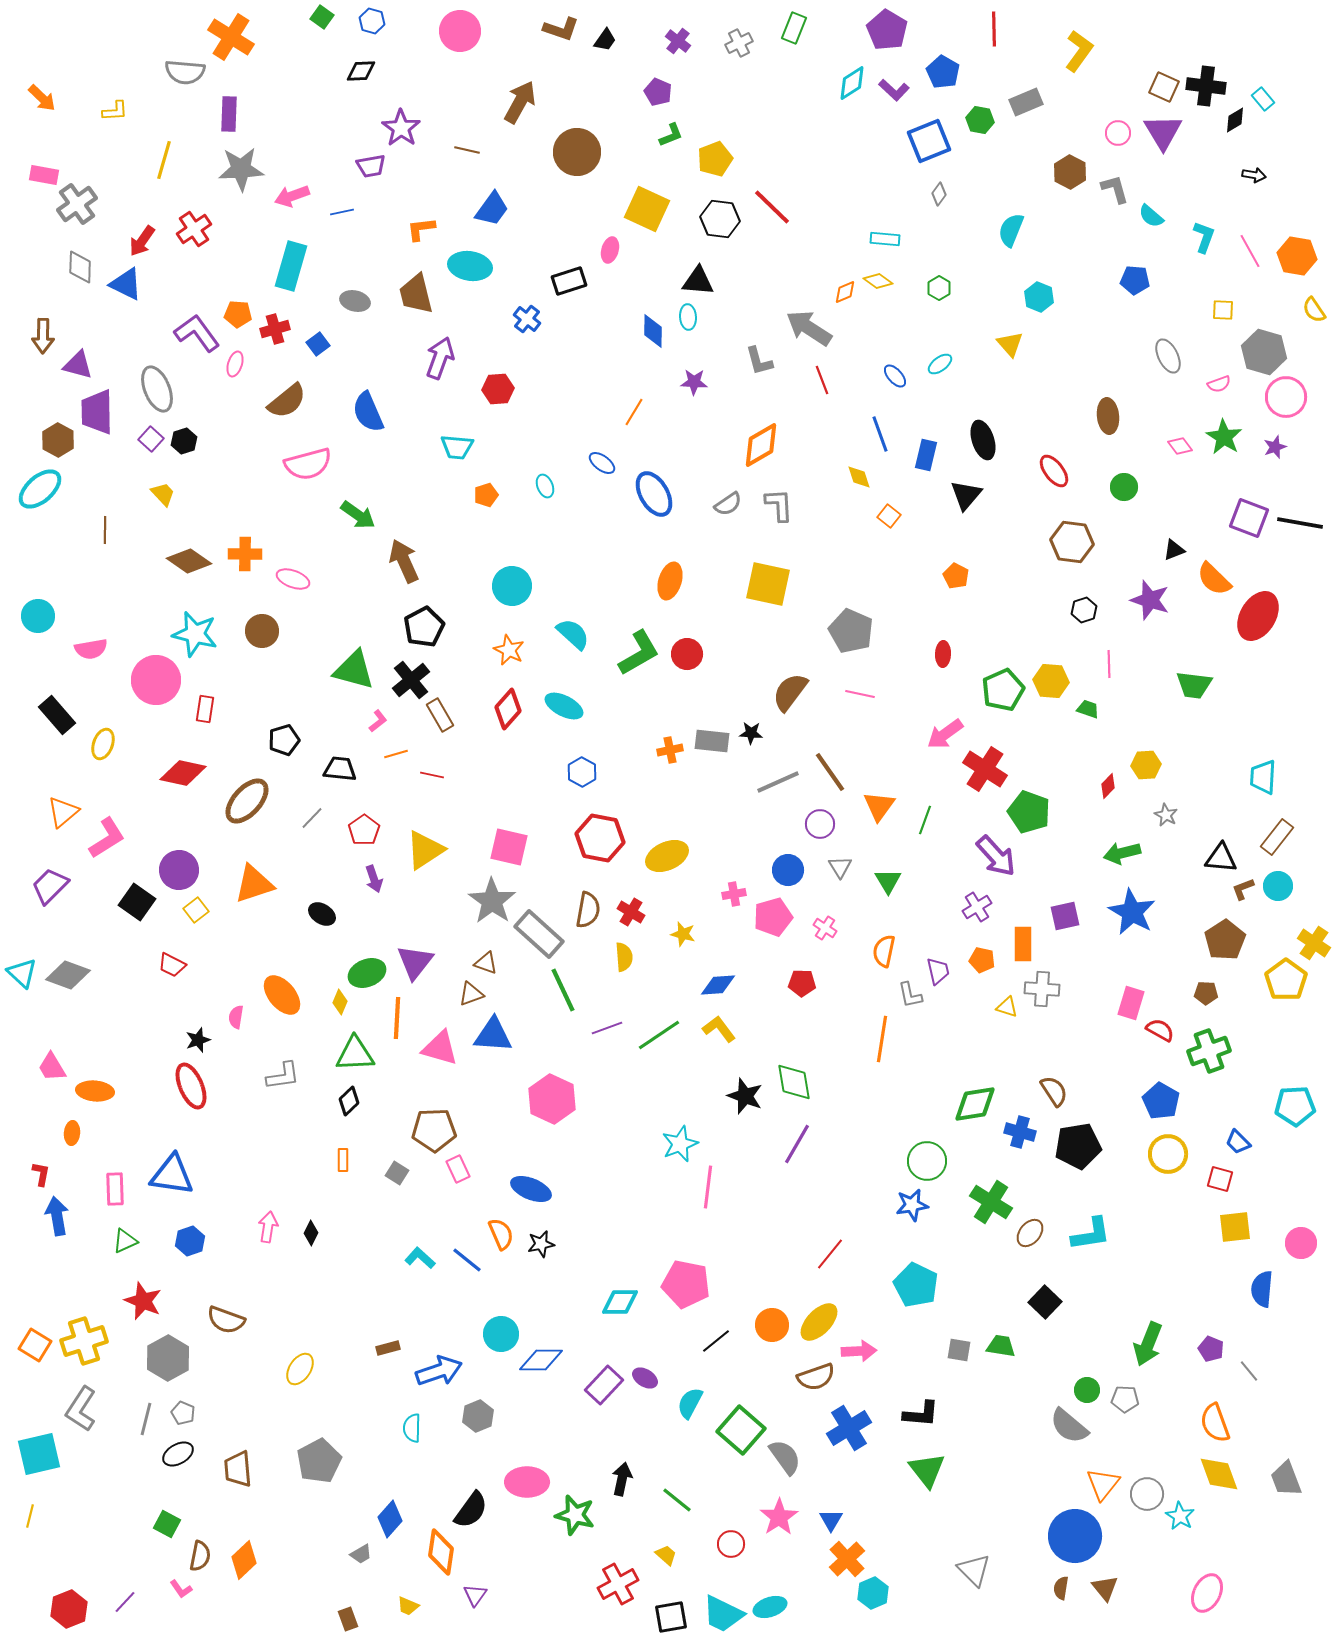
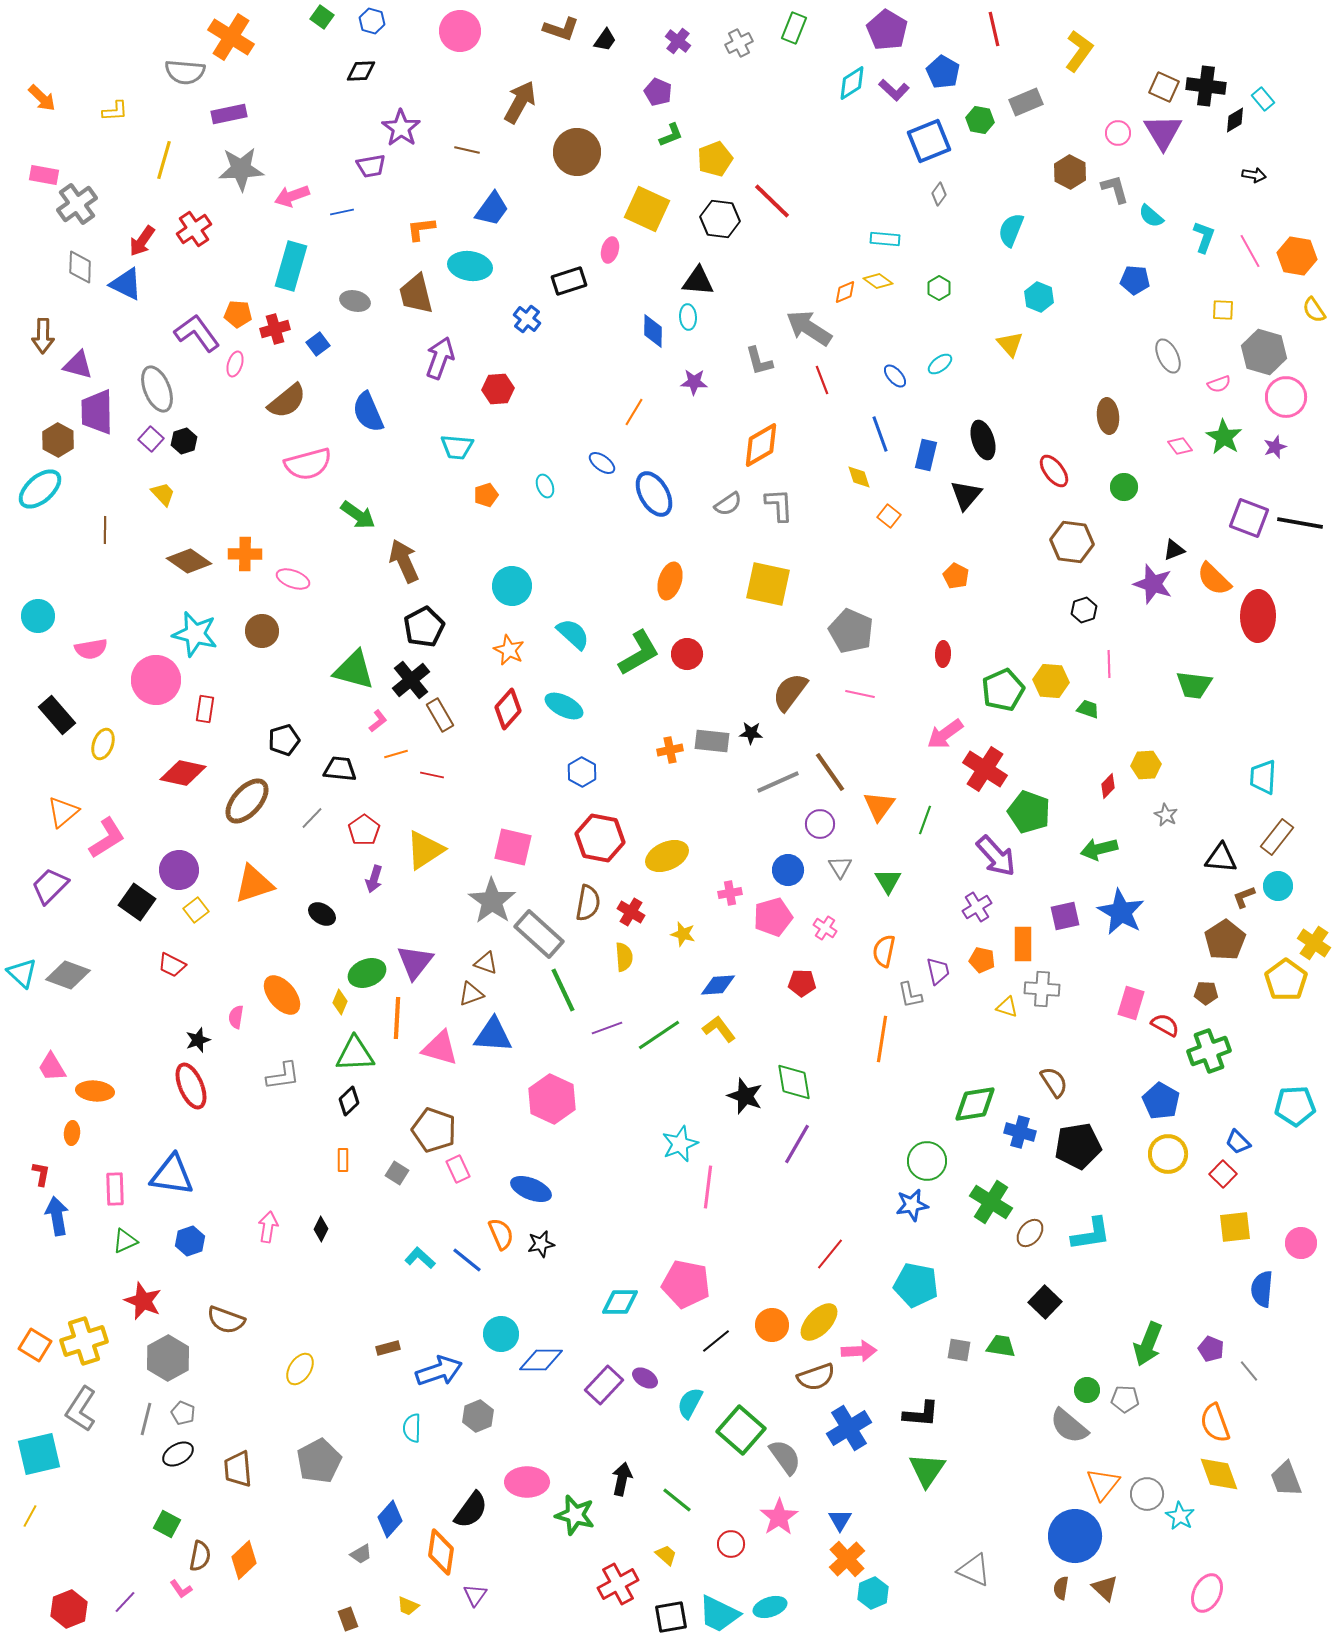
red line at (994, 29): rotated 12 degrees counterclockwise
purple rectangle at (229, 114): rotated 76 degrees clockwise
red line at (772, 207): moved 6 px up
purple star at (1150, 600): moved 3 px right, 16 px up
red ellipse at (1258, 616): rotated 30 degrees counterclockwise
pink square at (509, 847): moved 4 px right
green arrow at (1122, 853): moved 23 px left, 4 px up
purple arrow at (374, 879): rotated 36 degrees clockwise
brown L-shape at (1243, 889): moved 1 px right, 8 px down
pink cross at (734, 894): moved 4 px left, 1 px up
brown semicircle at (588, 910): moved 7 px up
blue star at (1132, 912): moved 11 px left
red semicircle at (1160, 1030): moved 5 px right, 5 px up
brown semicircle at (1054, 1091): moved 9 px up
brown pentagon at (434, 1130): rotated 21 degrees clockwise
red square at (1220, 1179): moved 3 px right, 5 px up; rotated 28 degrees clockwise
black diamond at (311, 1233): moved 10 px right, 4 px up
cyan pentagon at (916, 1285): rotated 15 degrees counterclockwise
green triangle at (927, 1470): rotated 12 degrees clockwise
yellow line at (30, 1516): rotated 15 degrees clockwise
blue triangle at (831, 1520): moved 9 px right
gray triangle at (974, 1570): rotated 21 degrees counterclockwise
brown triangle at (1105, 1588): rotated 8 degrees counterclockwise
cyan trapezoid at (723, 1614): moved 4 px left
